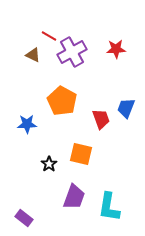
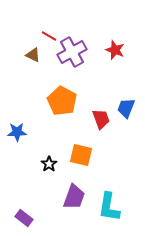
red star: moved 1 px left, 1 px down; rotated 24 degrees clockwise
blue star: moved 10 px left, 8 px down
orange square: moved 1 px down
